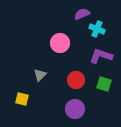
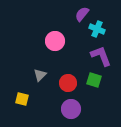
purple semicircle: rotated 28 degrees counterclockwise
pink circle: moved 5 px left, 2 px up
purple L-shape: rotated 50 degrees clockwise
red circle: moved 8 px left, 3 px down
green square: moved 10 px left, 4 px up
purple circle: moved 4 px left
